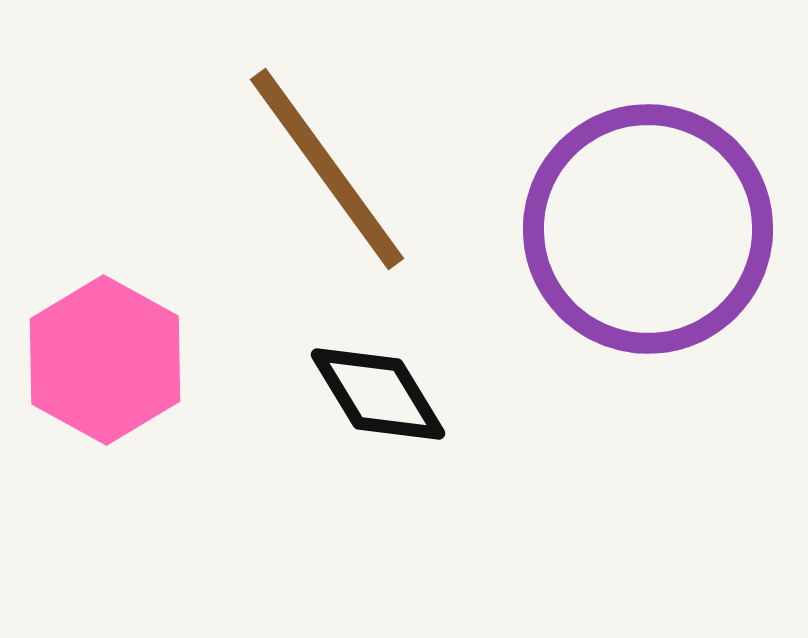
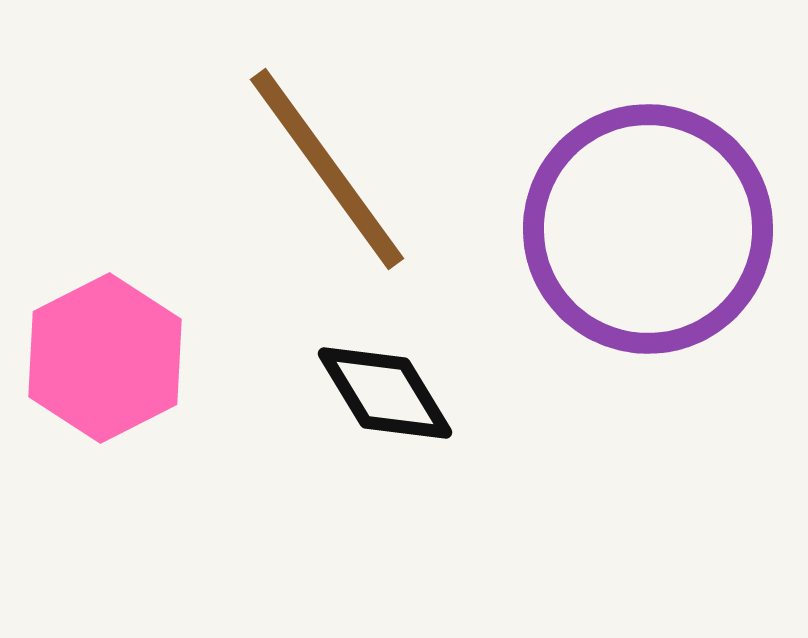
pink hexagon: moved 2 px up; rotated 4 degrees clockwise
black diamond: moved 7 px right, 1 px up
